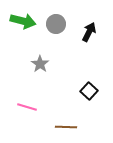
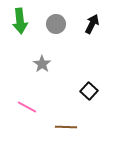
green arrow: moved 3 px left; rotated 70 degrees clockwise
black arrow: moved 3 px right, 8 px up
gray star: moved 2 px right
pink line: rotated 12 degrees clockwise
